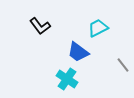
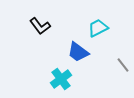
cyan cross: moved 6 px left; rotated 20 degrees clockwise
